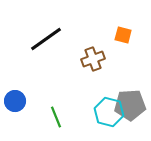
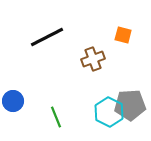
black line: moved 1 px right, 2 px up; rotated 8 degrees clockwise
blue circle: moved 2 px left
cyan hexagon: rotated 12 degrees clockwise
